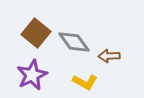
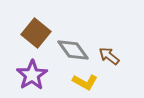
gray diamond: moved 1 px left, 8 px down
brown arrow: rotated 40 degrees clockwise
purple star: rotated 8 degrees counterclockwise
